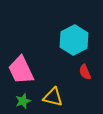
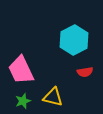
red semicircle: rotated 77 degrees counterclockwise
